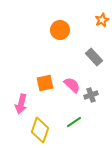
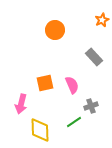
orange circle: moved 5 px left
pink semicircle: rotated 24 degrees clockwise
gray cross: moved 11 px down
yellow diamond: rotated 20 degrees counterclockwise
